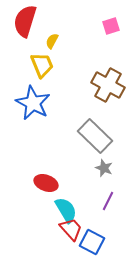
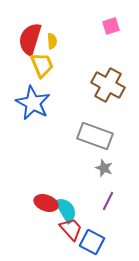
red semicircle: moved 5 px right, 18 px down
yellow semicircle: rotated 147 degrees clockwise
gray rectangle: rotated 24 degrees counterclockwise
red ellipse: moved 20 px down
